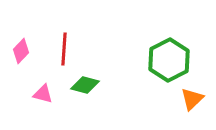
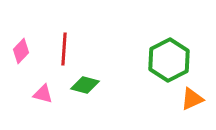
orange triangle: rotated 20 degrees clockwise
